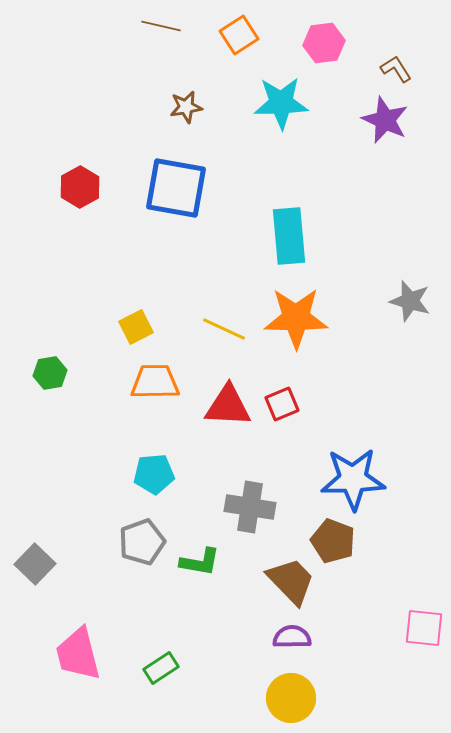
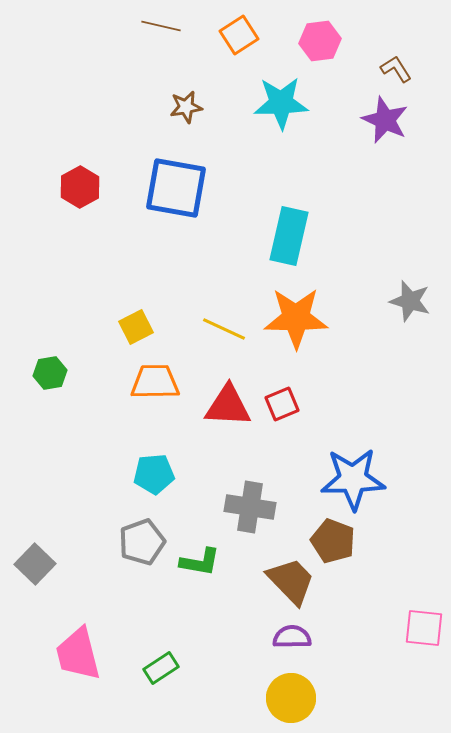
pink hexagon: moved 4 px left, 2 px up
cyan rectangle: rotated 18 degrees clockwise
